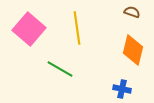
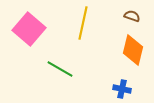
brown semicircle: moved 4 px down
yellow line: moved 6 px right, 5 px up; rotated 20 degrees clockwise
